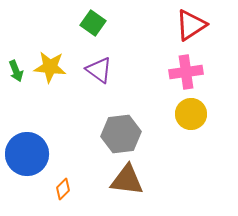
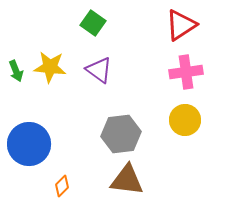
red triangle: moved 10 px left
yellow circle: moved 6 px left, 6 px down
blue circle: moved 2 px right, 10 px up
orange diamond: moved 1 px left, 3 px up
